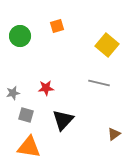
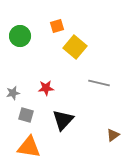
yellow square: moved 32 px left, 2 px down
brown triangle: moved 1 px left, 1 px down
